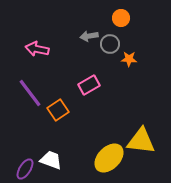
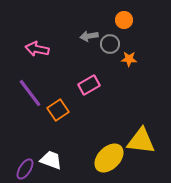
orange circle: moved 3 px right, 2 px down
